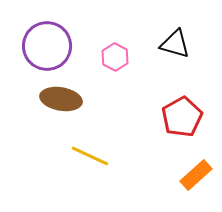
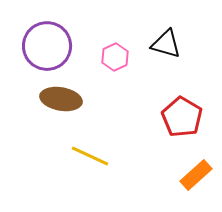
black triangle: moved 9 px left
pink hexagon: rotated 8 degrees clockwise
red pentagon: rotated 12 degrees counterclockwise
